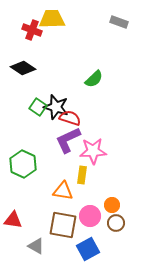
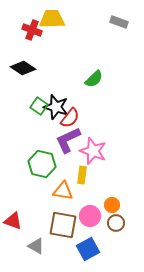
green square: moved 1 px right, 1 px up
red semicircle: rotated 110 degrees clockwise
pink star: rotated 24 degrees clockwise
green hexagon: moved 19 px right; rotated 12 degrees counterclockwise
red triangle: moved 1 px down; rotated 12 degrees clockwise
